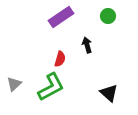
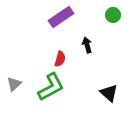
green circle: moved 5 px right, 1 px up
